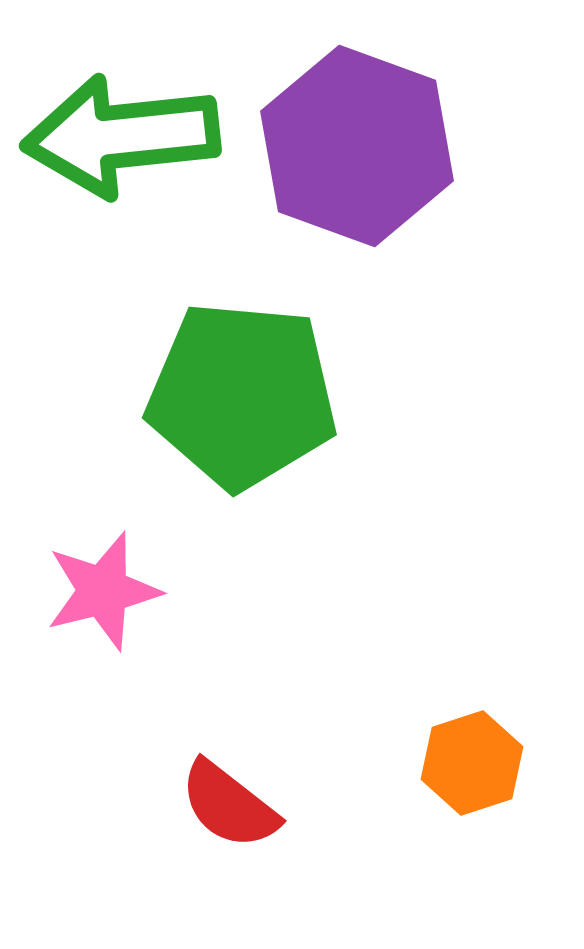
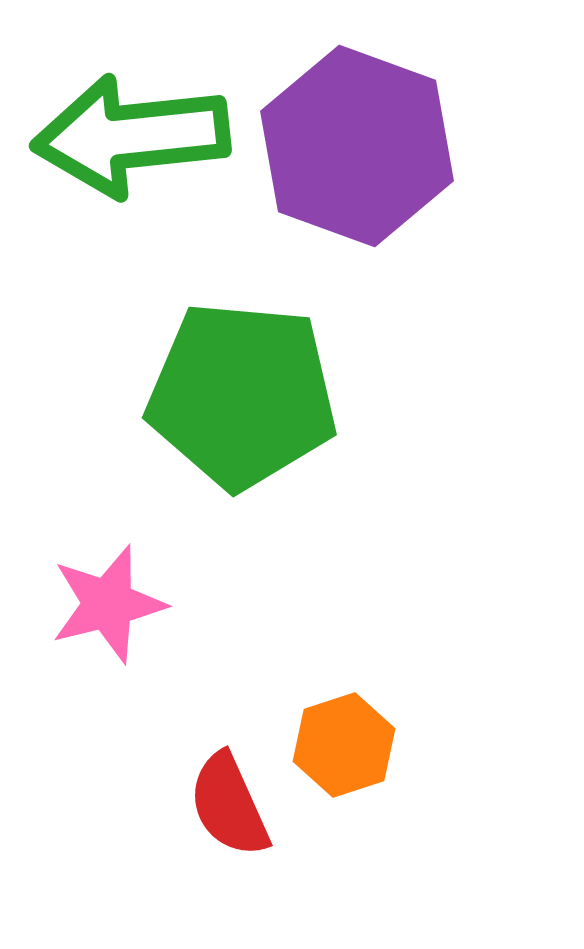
green arrow: moved 10 px right
pink star: moved 5 px right, 13 px down
orange hexagon: moved 128 px left, 18 px up
red semicircle: rotated 28 degrees clockwise
